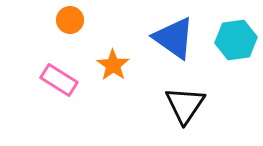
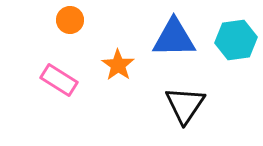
blue triangle: rotated 36 degrees counterclockwise
orange star: moved 5 px right
